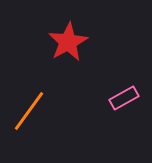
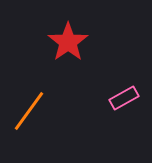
red star: rotated 6 degrees counterclockwise
